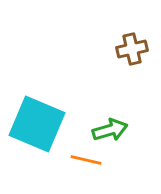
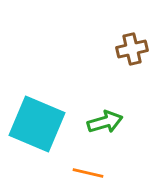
green arrow: moved 5 px left, 8 px up
orange line: moved 2 px right, 13 px down
